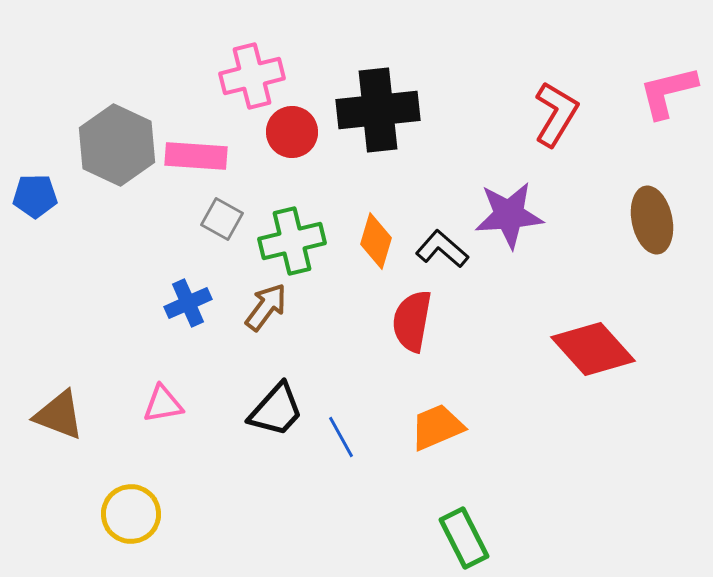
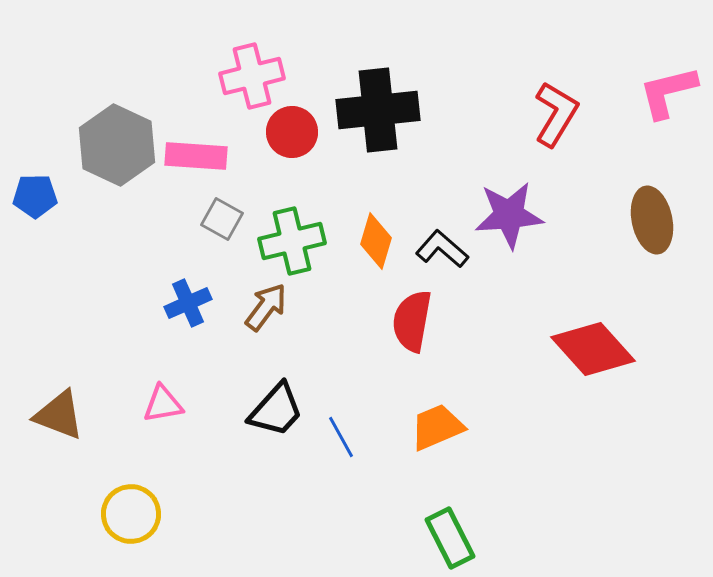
green rectangle: moved 14 px left
